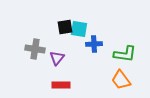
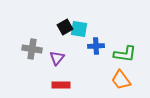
black square: rotated 21 degrees counterclockwise
blue cross: moved 2 px right, 2 px down
gray cross: moved 3 px left
